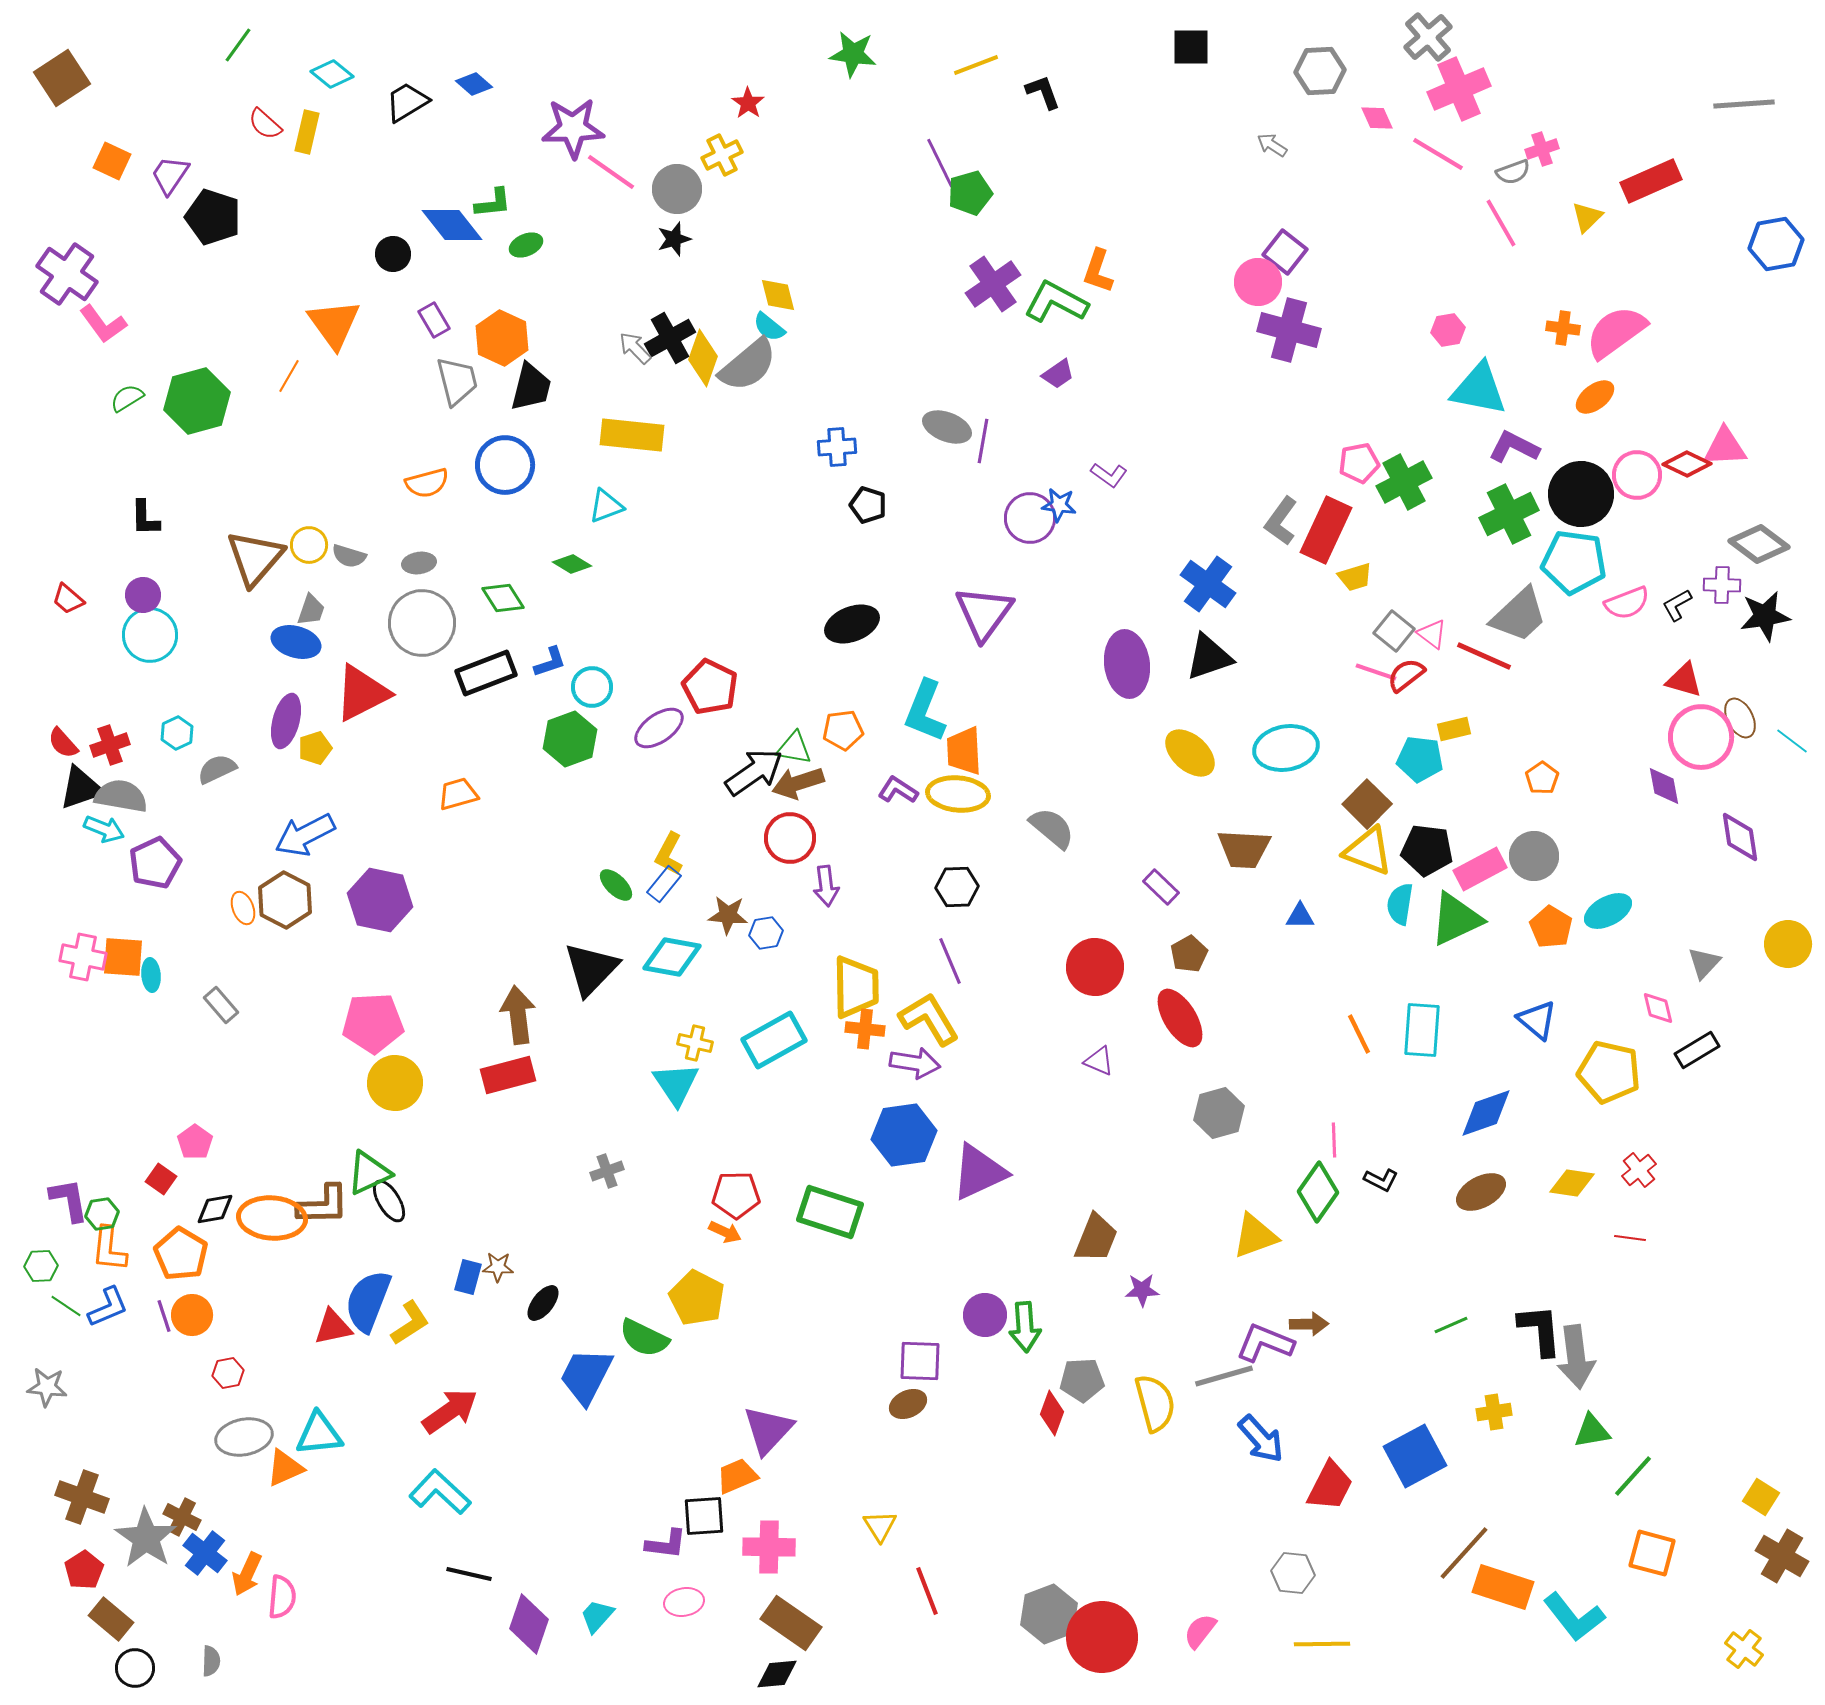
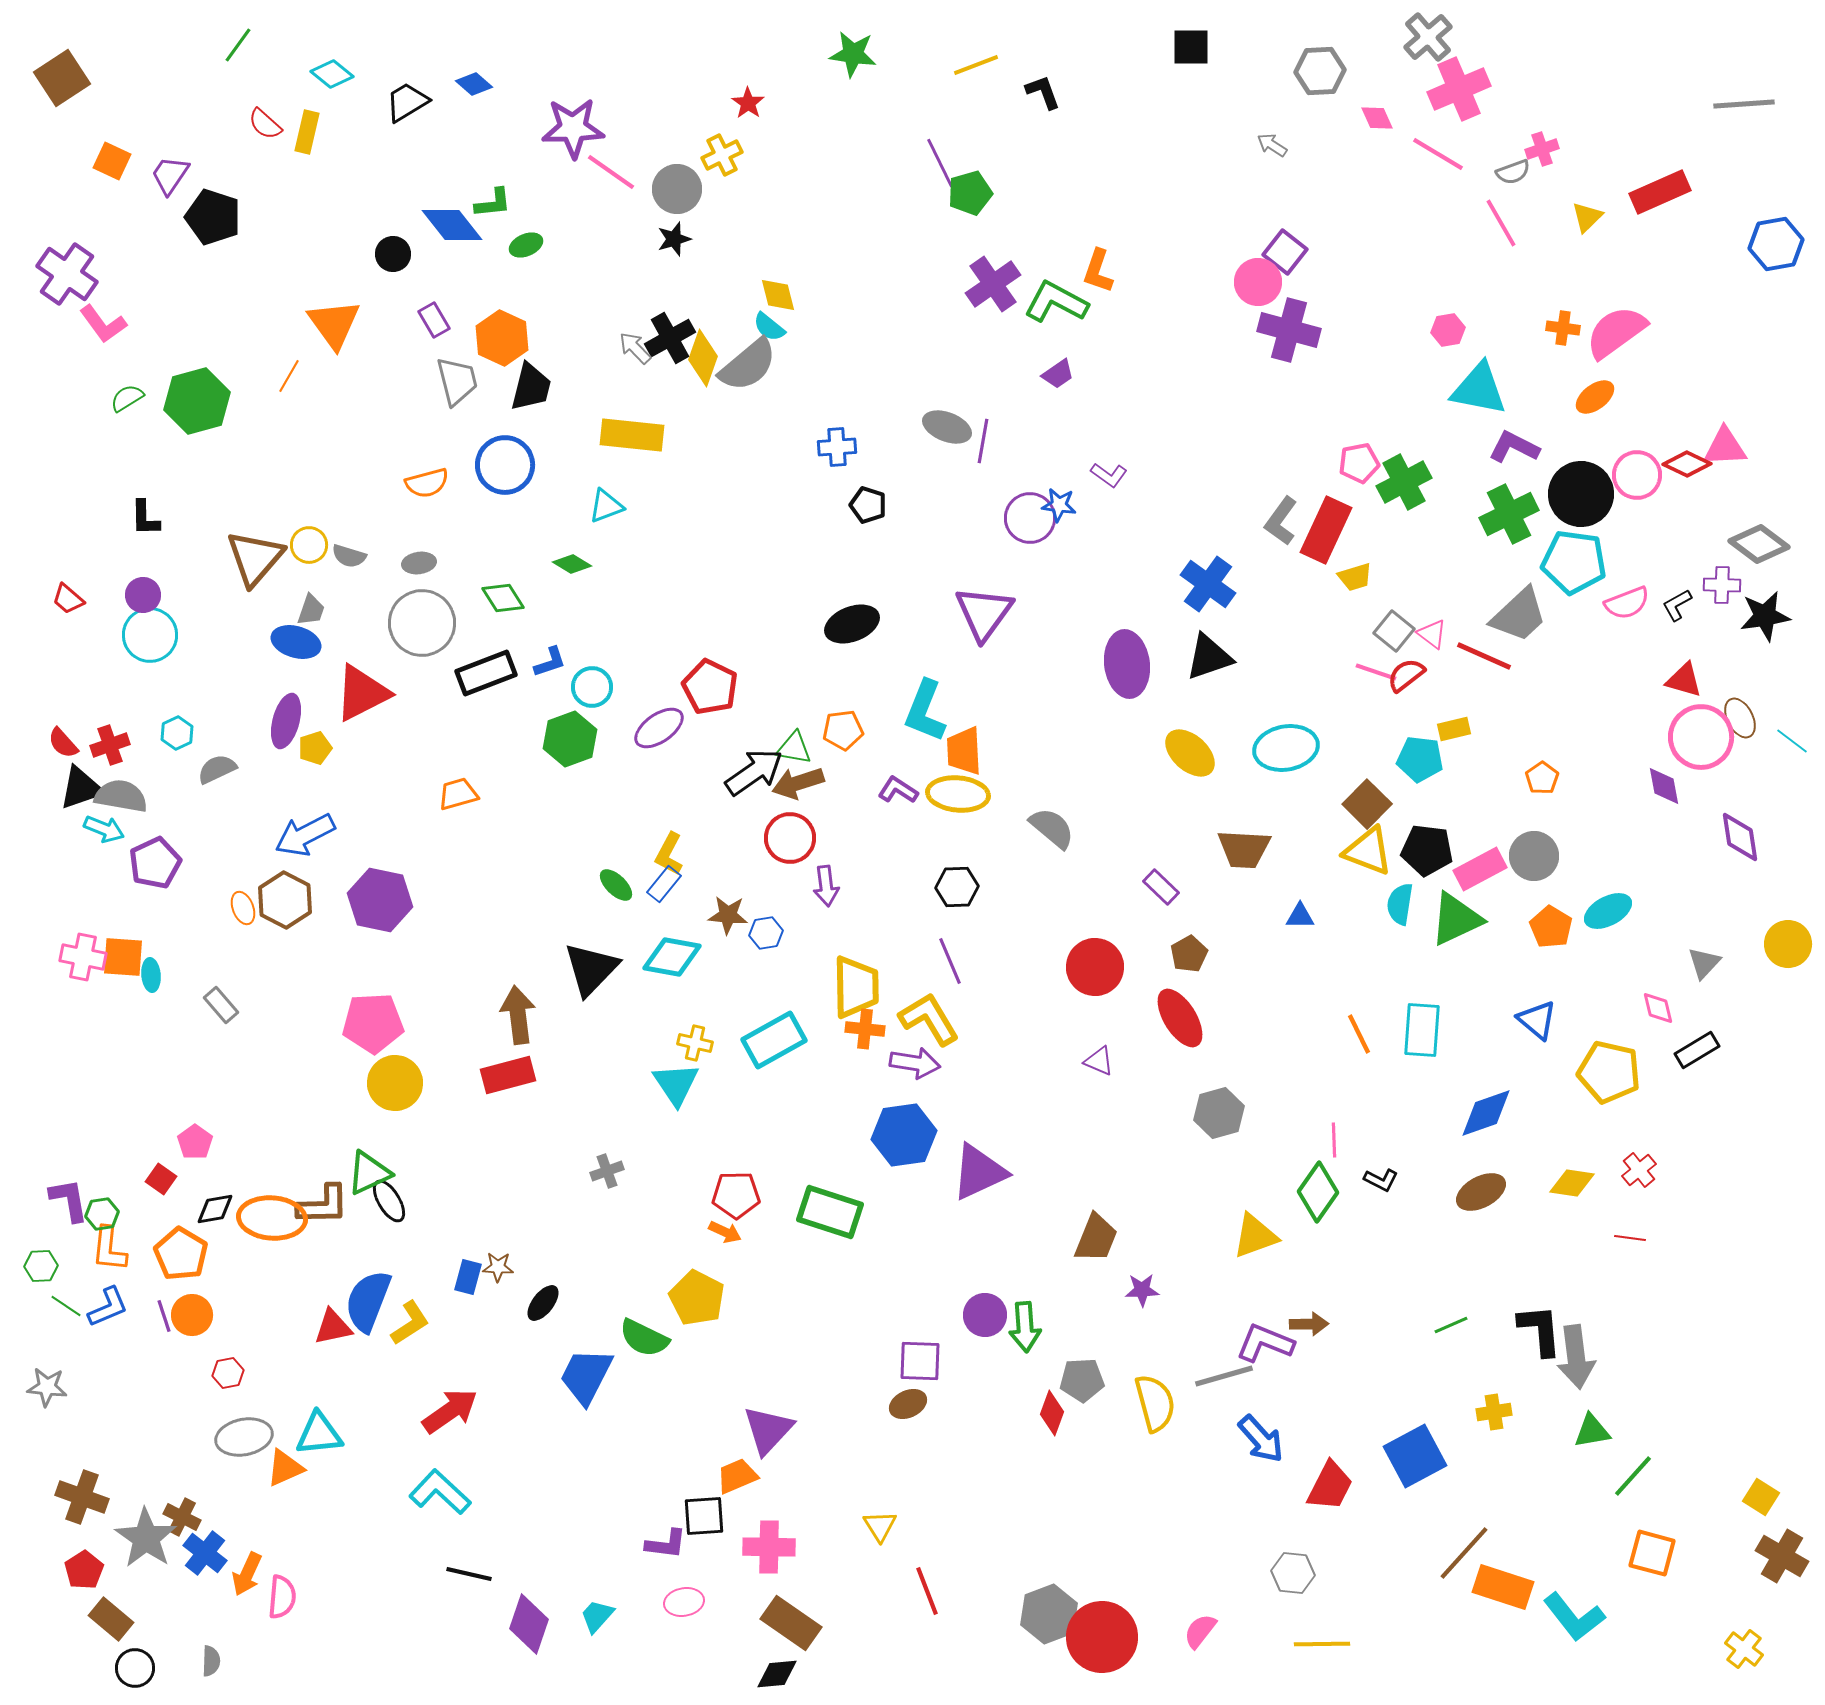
red rectangle at (1651, 181): moved 9 px right, 11 px down
